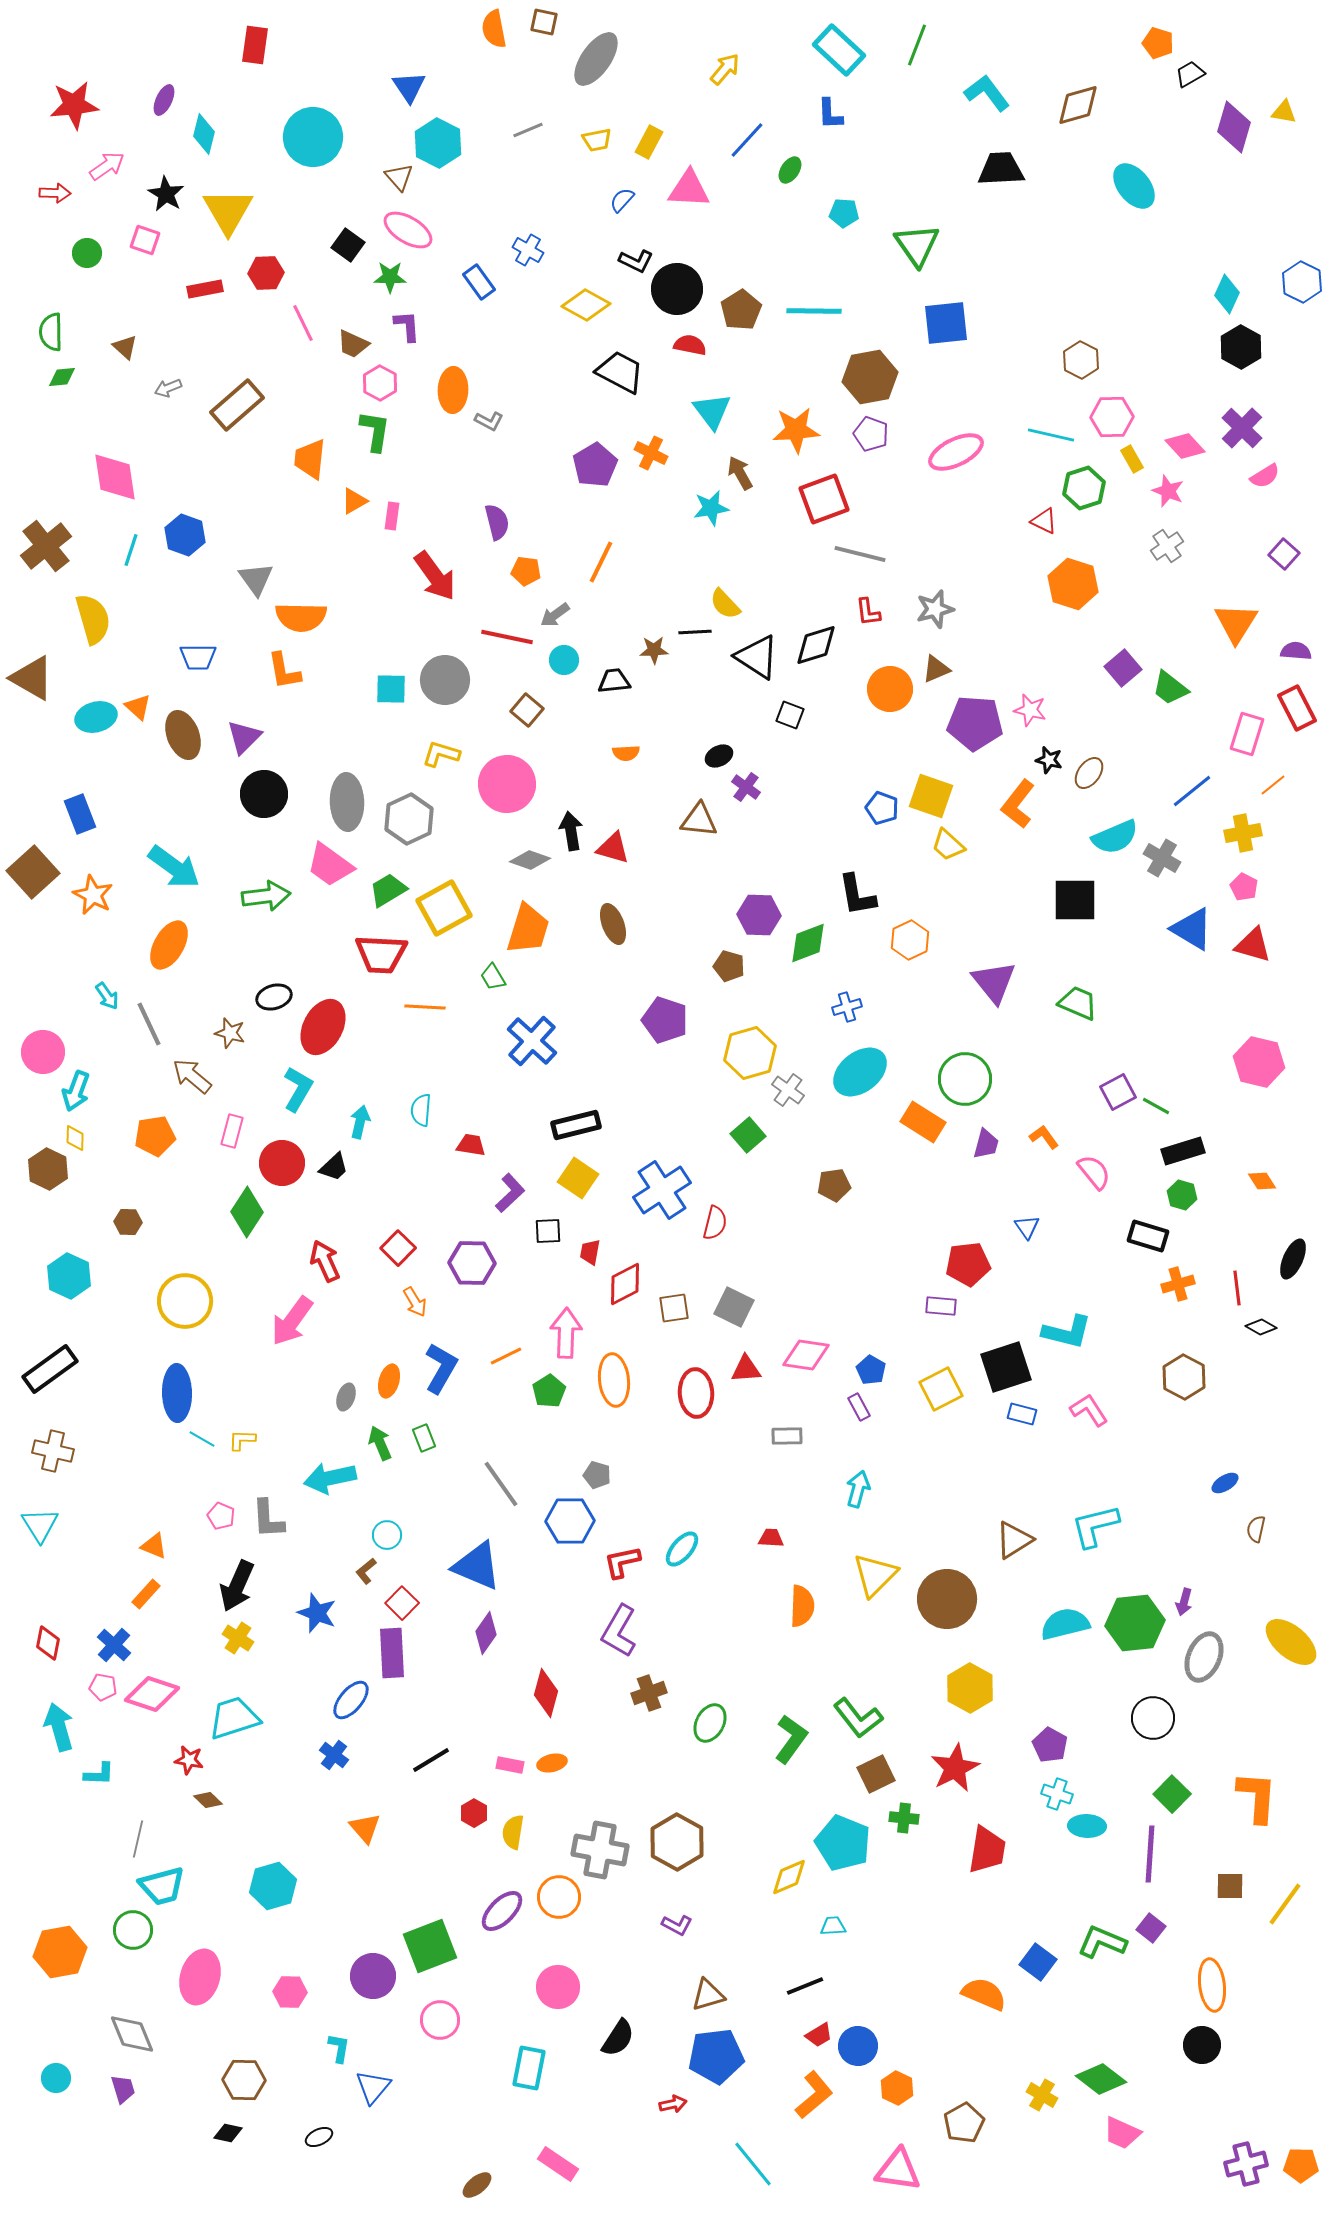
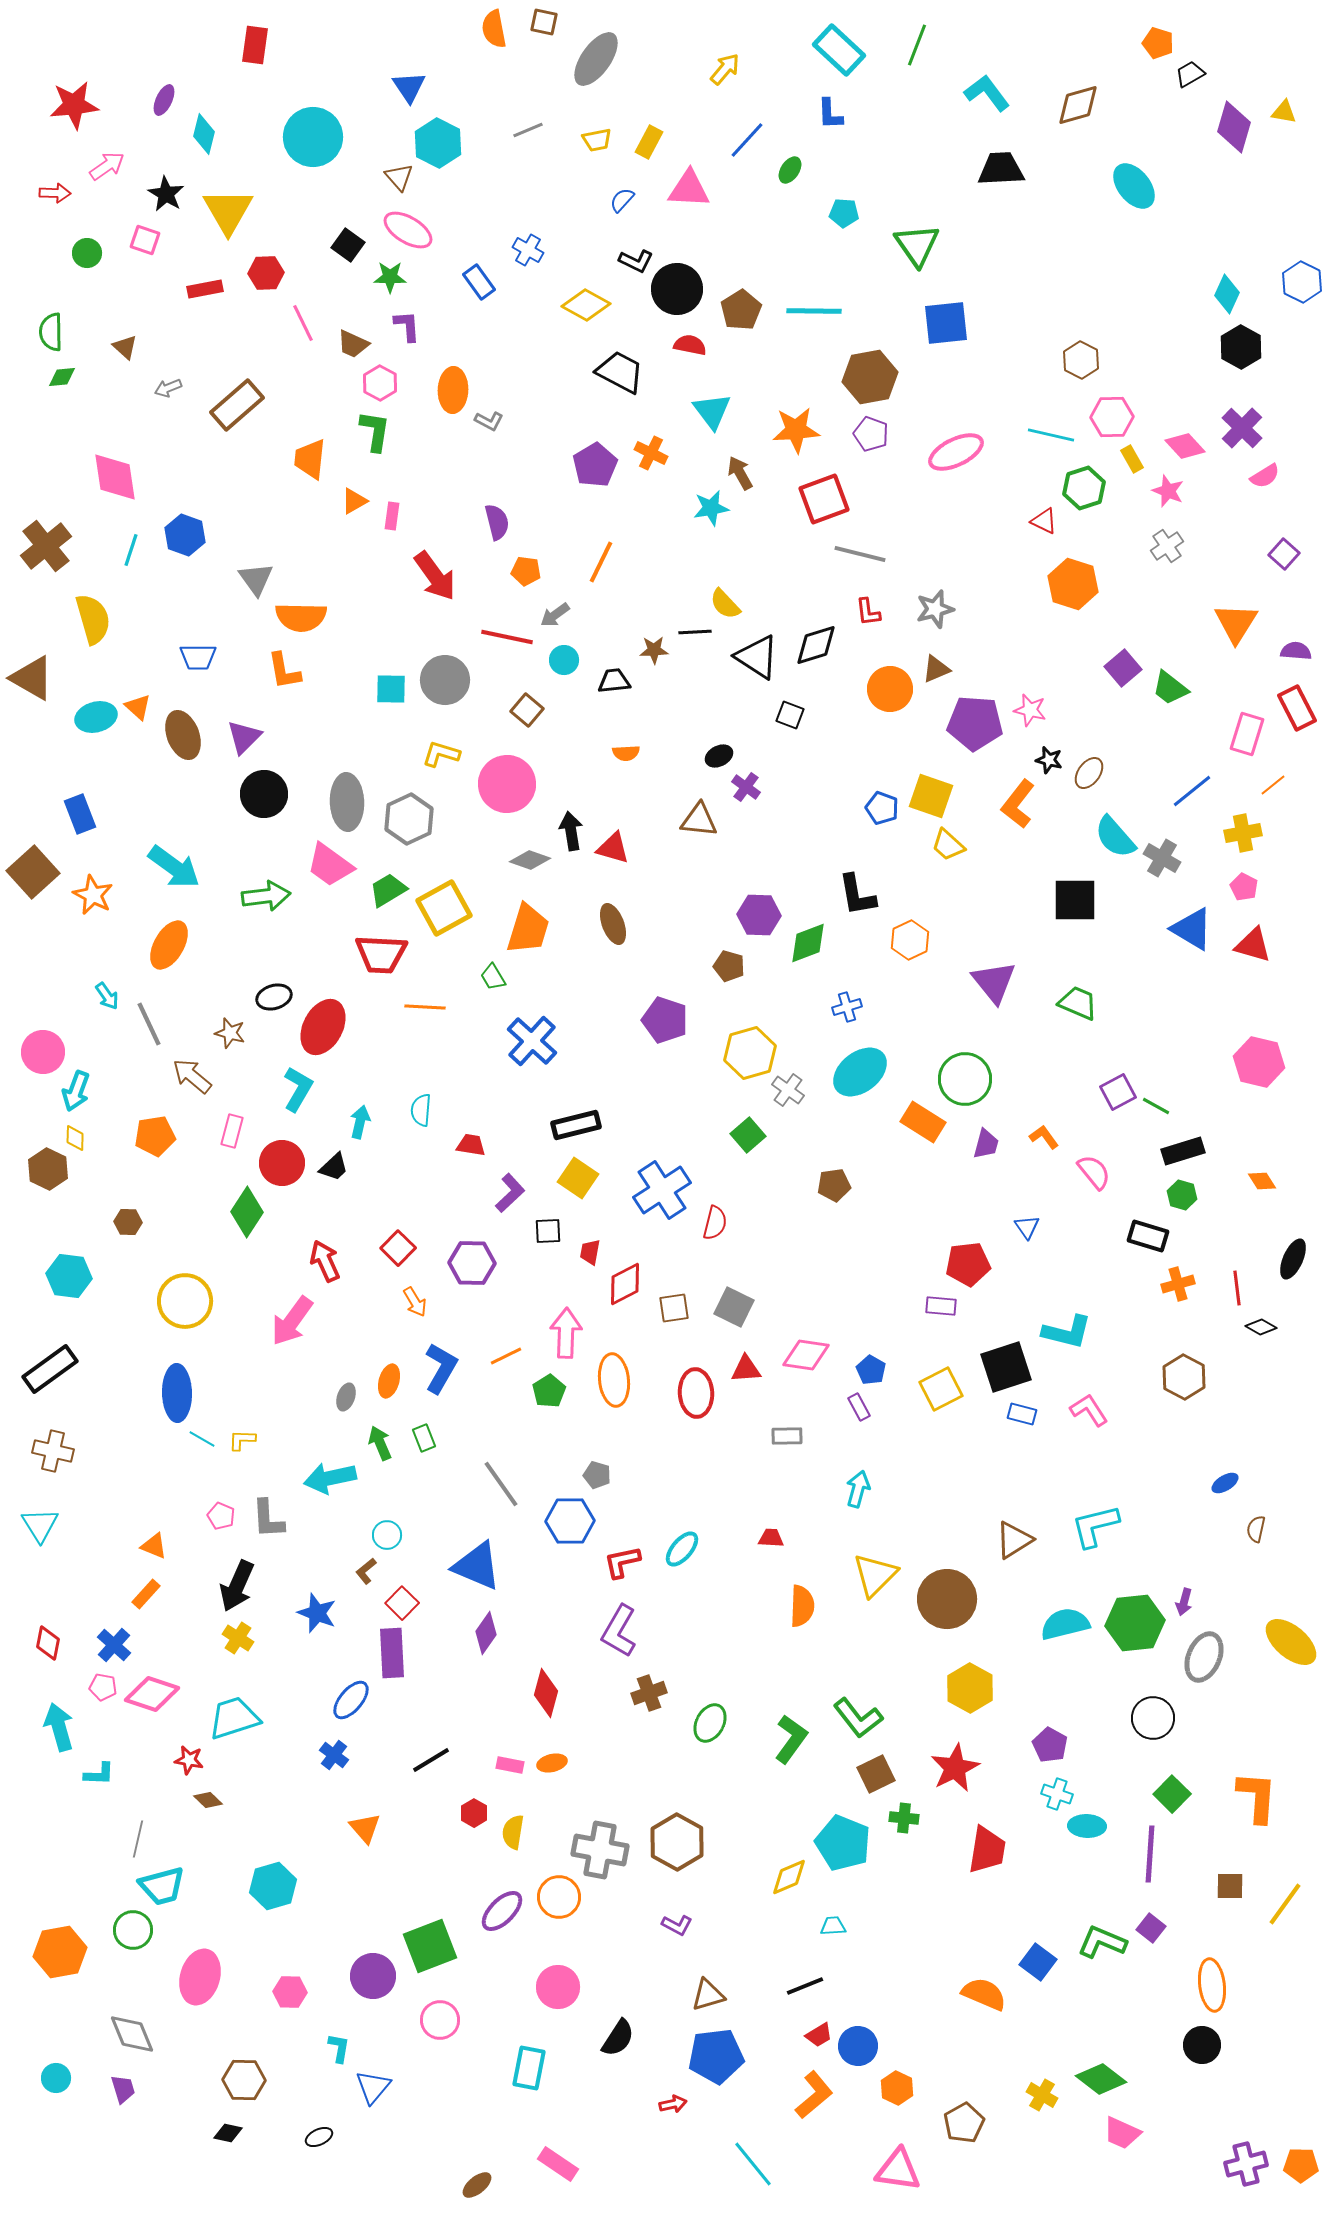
cyan semicircle at (1115, 837): rotated 72 degrees clockwise
cyan hexagon at (69, 1276): rotated 18 degrees counterclockwise
